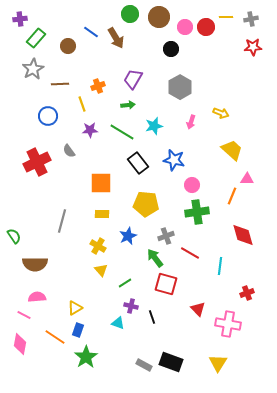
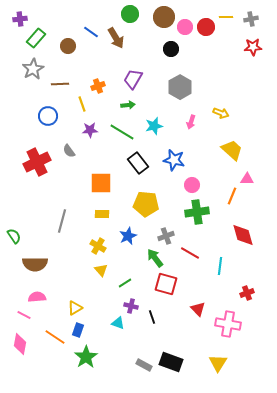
brown circle at (159, 17): moved 5 px right
